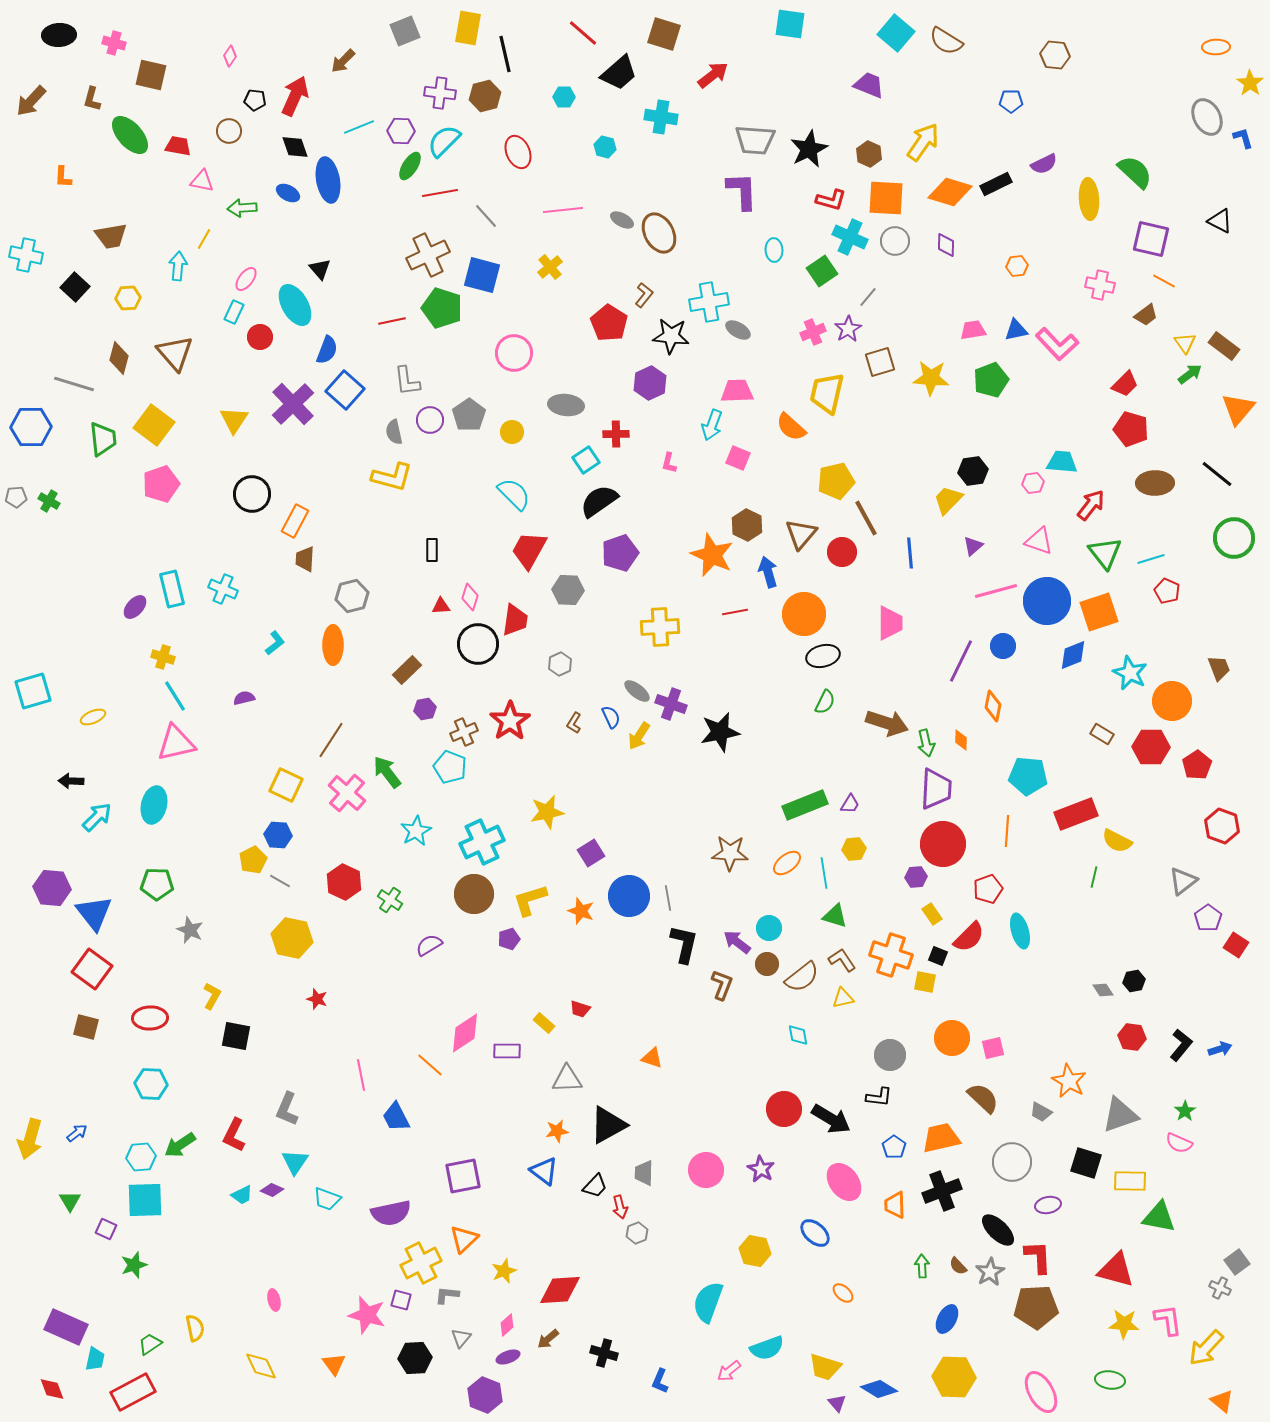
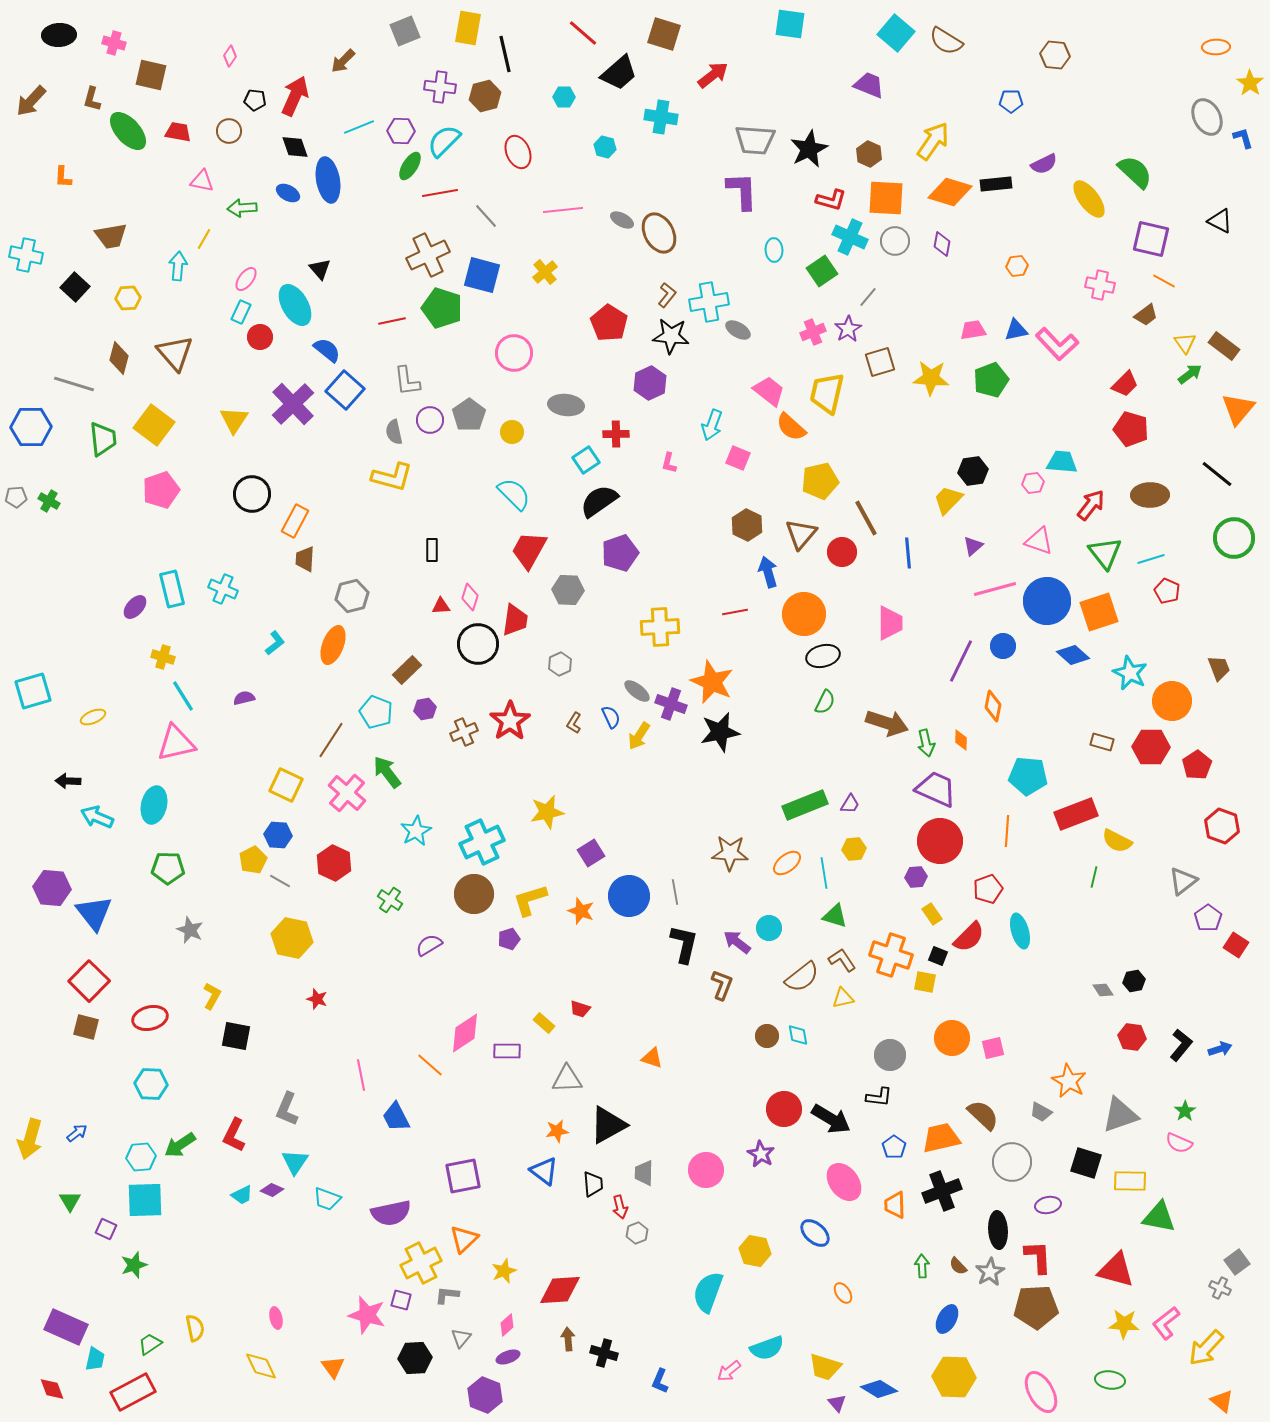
purple cross at (440, 93): moved 6 px up
green ellipse at (130, 135): moved 2 px left, 4 px up
yellow arrow at (923, 142): moved 10 px right, 1 px up
red trapezoid at (178, 146): moved 14 px up
black rectangle at (996, 184): rotated 20 degrees clockwise
yellow ellipse at (1089, 199): rotated 33 degrees counterclockwise
purple diamond at (946, 245): moved 4 px left, 1 px up; rotated 10 degrees clockwise
yellow cross at (550, 267): moved 5 px left, 5 px down
brown L-shape at (644, 295): moved 23 px right
cyan rectangle at (234, 312): moved 7 px right
blue semicircle at (327, 350): rotated 72 degrees counterclockwise
pink trapezoid at (737, 391): moved 32 px right; rotated 40 degrees clockwise
yellow pentagon at (836, 481): moved 16 px left
brown ellipse at (1155, 483): moved 5 px left, 12 px down
pink pentagon at (161, 484): moved 6 px down
blue line at (910, 553): moved 2 px left
orange star at (712, 555): moved 127 px down
pink line at (996, 591): moved 1 px left, 2 px up
orange ellipse at (333, 645): rotated 21 degrees clockwise
blue diamond at (1073, 655): rotated 64 degrees clockwise
cyan line at (175, 696): moved 8 px right
brown rectangle at (1102, 734): moved 8 px down; rotated 15 degrees counterclockwise
cyan pentagon at (450, 767): moved 74 px left, 55 px up
black arrow at (71, 781): moved 3 px left
purple trapezoid at (936, 789): rotated 69 degrees counterclockwise
cyan arrow at (97, 817): rotated 112 degrees counterclockwise
red circle at (943, 844): moved 3 px left, 3 px up
red hexagon at (344, 882): moved 10 px left, 19 px up
green pentagon at (157, 884): moved 11 px right, 16 px up
gray line at (668, 898): moved 7 px right, 6 px up
brown circle at (767, 964): moved 72 px down
red square at (92, 969): moved 3 px left, 12 px down; rotated 9 degrees clockwise
red ellipse at (150, 1018): rotated 12 degrees counterclockwise
brown semicircle at (983, 1098): moved 17 px down
purple star at (761, 1169): moved 15 px up
black trapezoid at (595, 1186): moved 2 px left, 2 px up; rotated 48 degrees counterclockwise
black ellipse at (998, 1230): rotated 42 degrees clockwise
orange ellipse at (843, 1293): rotated 15 degrees clockwise
pink ellipse at (274, 1300): moved 2 px right, 18 px down
cyan semicircle at (708, 1302): moved 10 px up
pink L-shape at (1168, 1320): moved 2 px left, 3 px down; rotated 120 degrees counterclockwise
brown arrow at (548, 1339): moved 20 px right; rotated 125 degrees clockwise
orange triangle at (334, 1364): moved 1 px left, 3 px down
